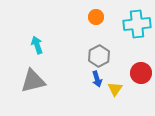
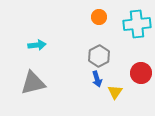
orange circle: moved 3 px right
cyan arrow: rotated 102 degrees clockwise
gray triangle: moved 2 px down
yellow triangle: moved 3 px down
